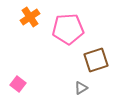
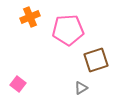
orange cross: rotated 12 degrees clockwise
pink pentagon: moved 1 px down
